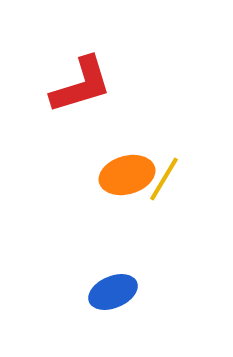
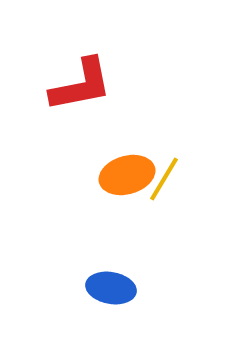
red L-shape: rotated 6 degrees clockwise
blue ellipse: moved 2 px left, 4 px up; rotated 33 degrees clockwise
